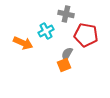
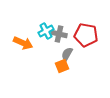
gray cross: moved 7 px left, 20 px down
orange square: moved 2 px left, 1 px down
